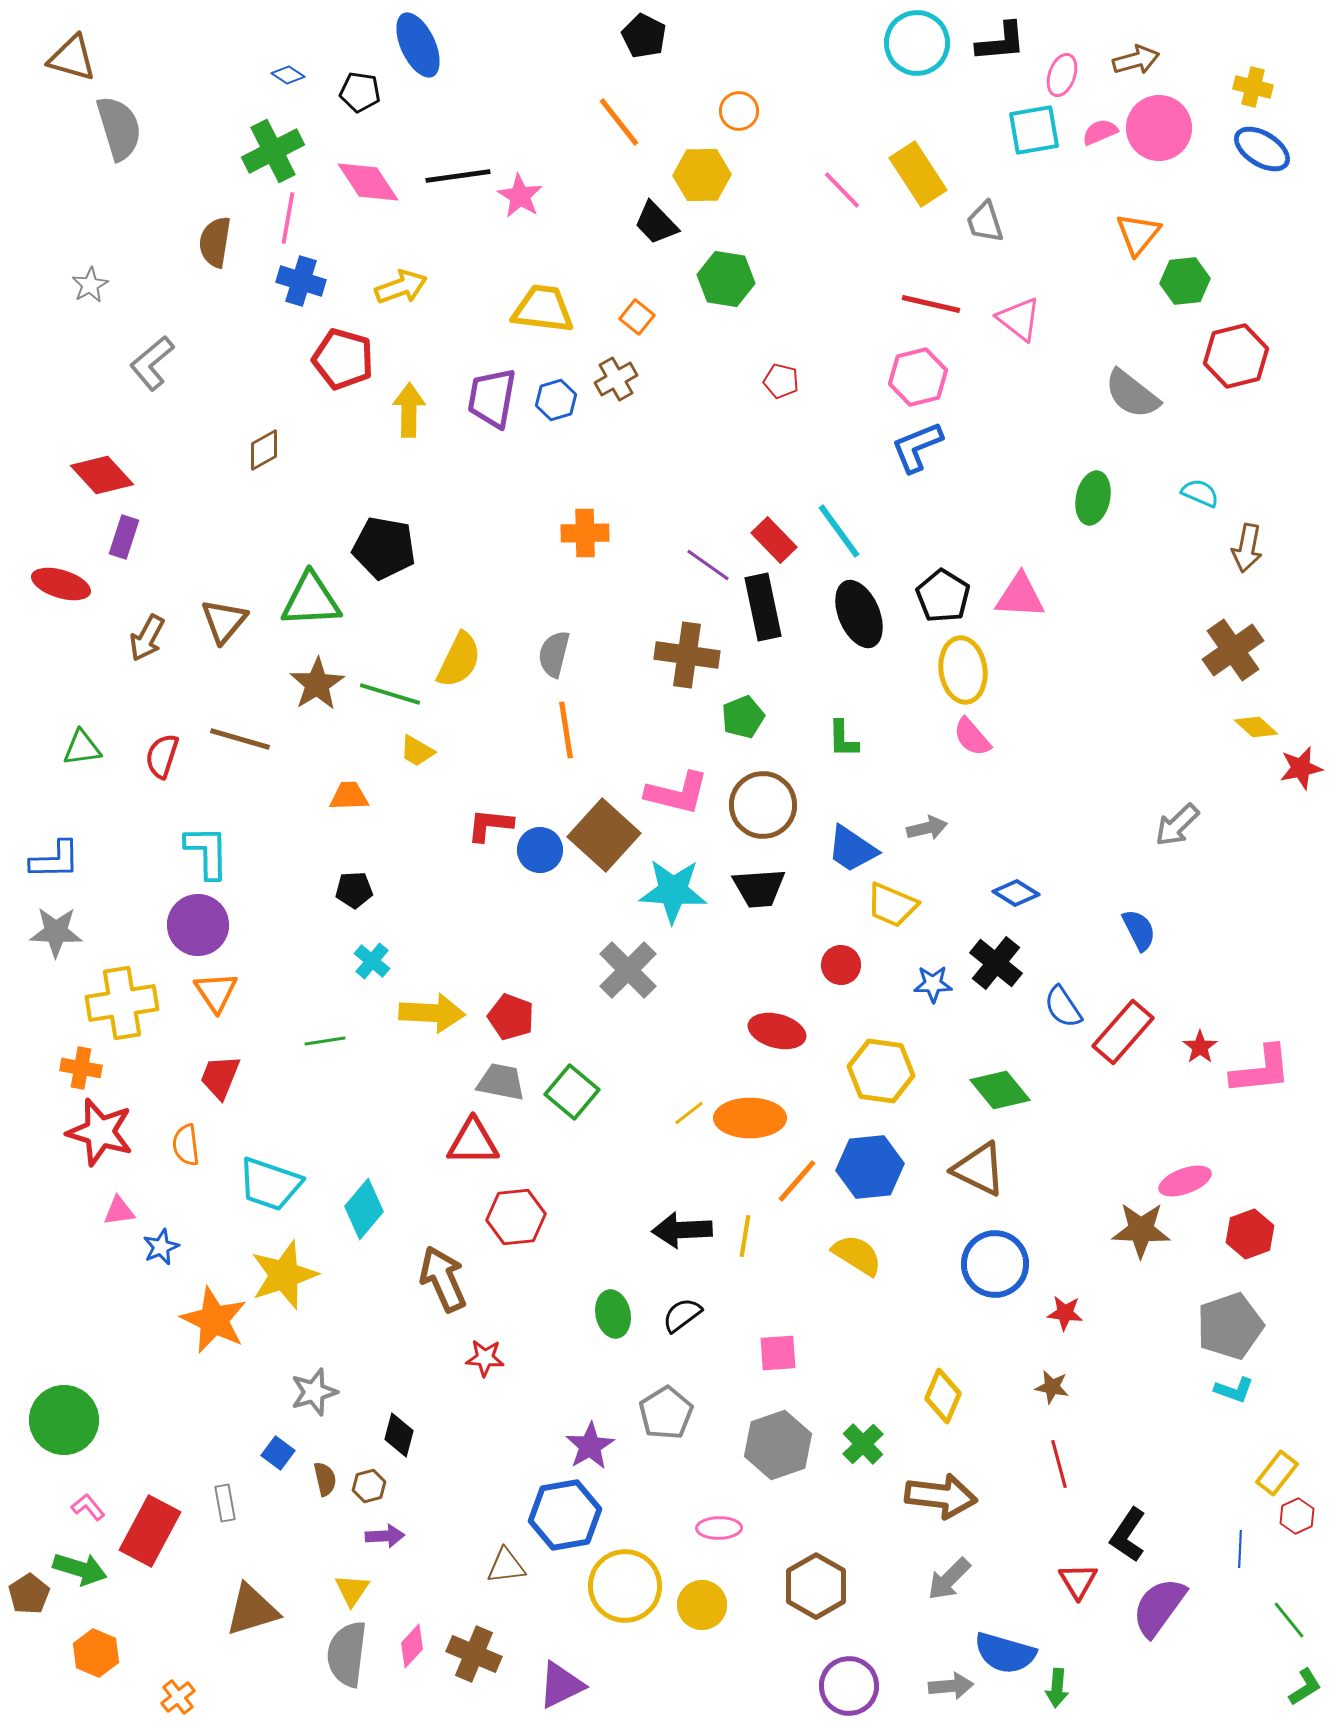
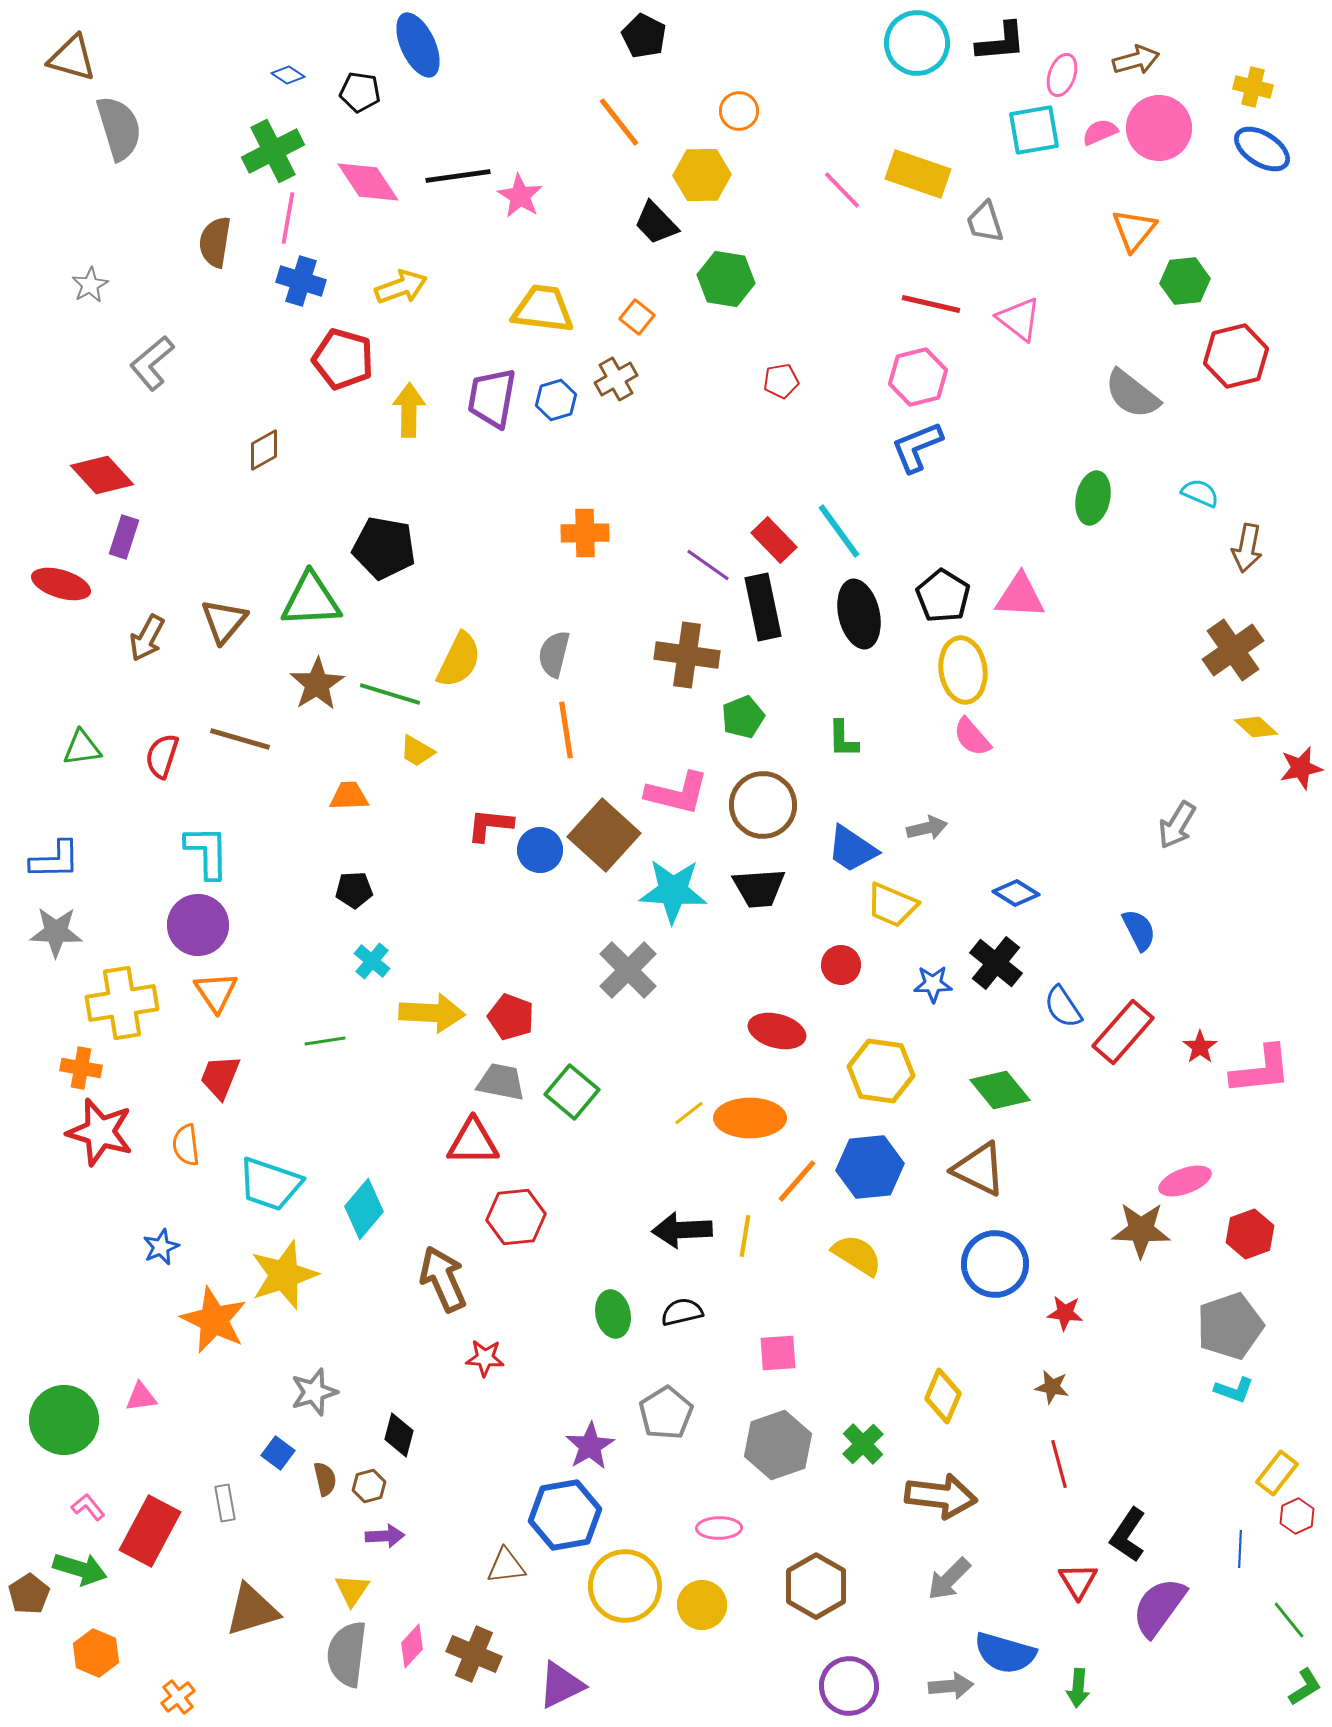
yellow rectangle at (918, 174): rotated 38 degrees counterclockwise
orange triangle at (1138, 234): moved 4 px left, 4 px up
red pentagon at (781, 381): rotated 24 degrees counterclockwise
black ellipse at (859, 614): rotated 10 degrees clockwise
gray arrow at (1177, 825): rotated 15 degrees counterclockwise
pink triangle at (119, 1211): moved 22 px right, 186 px down
black semicircle at (682, 1315): moved 3 px up; rotated 24 degrees clockwise
green arrow at (1057, 1688): moved 21 px right
